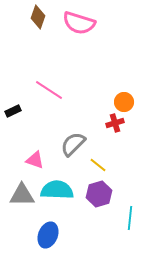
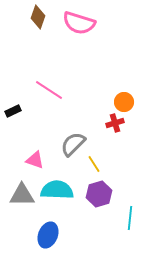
yellow line: moved 4 px left, 1 px up; rotated 18 degrees clockwise
